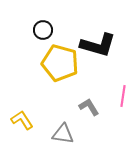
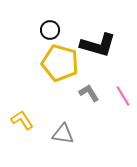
black circle: moved 7 px right
pink line: rotated 40 degrees counterclockwise
gray L-shape: moved 14 px up
